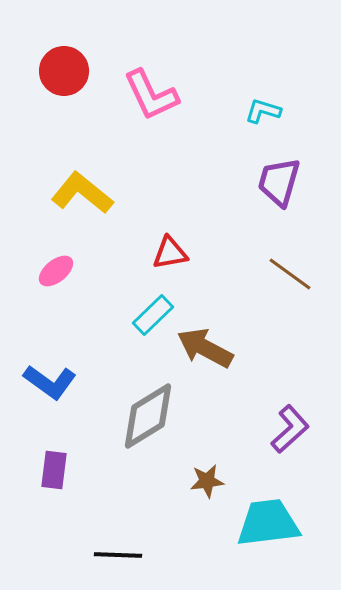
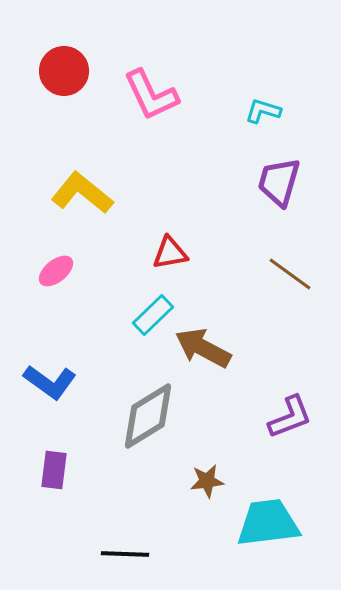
brown arrow: moved 2 px left
purple L-shape: moved 12 px up; rotated 21 degrees clockwise
black line: moved 7 px right, 1 px up
